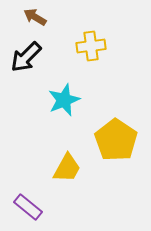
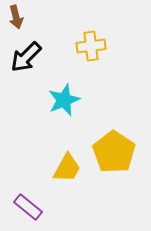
brown arrow: moved 19 px left; rotated 135 degrees counterclockwise
yellow pentagon: moved 2 px left, 12 px down
